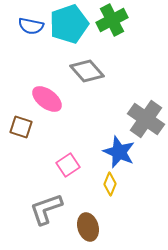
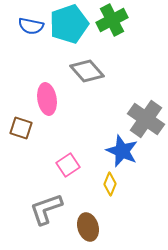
pink ellipse: rotated 44 degrees clockwise
brown square: moved 1 px down
blue star: moved 3 px right, 1 px up
